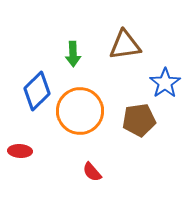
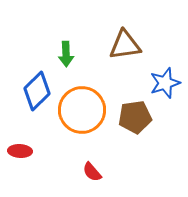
green arrow: moved 7 px left
blue star: rotated 16 degrees clockwise
orange circle: moved 2 px right, 1 px up
brown pentagon: moved 4 px left, 3 px up
